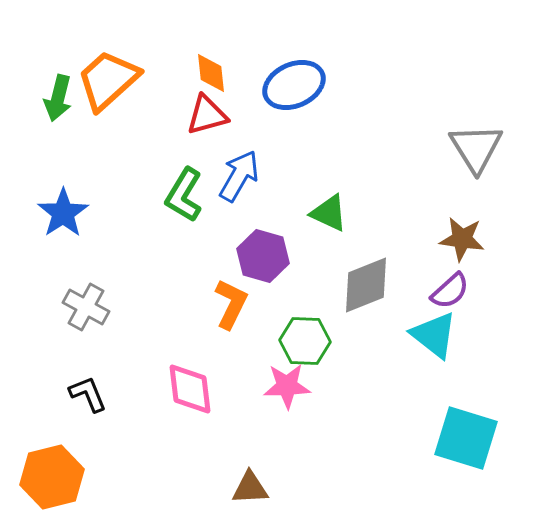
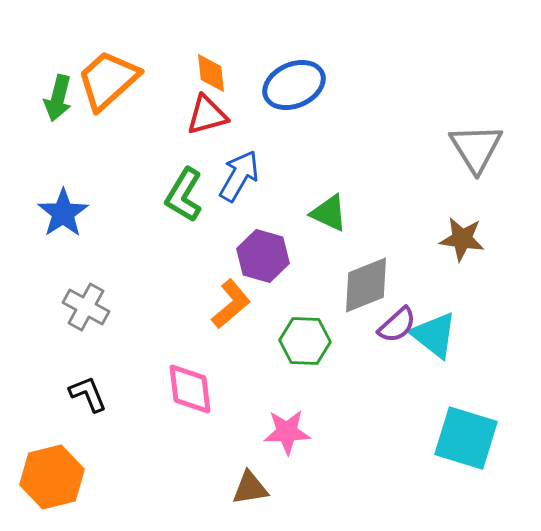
purple semicircle: moved 53 px left, 34 px down
orange L-shape: rotated 24 degrees clockwise
pink star: moved 46 px down
brown triangle: rotated 6 degrees counterclockwise
